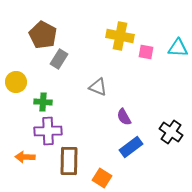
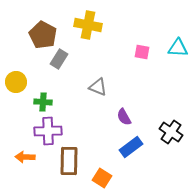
yellow cross: moved 32 px left, 11 px up
pink square: moved 4 px left
